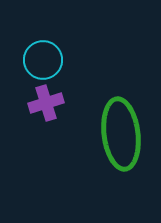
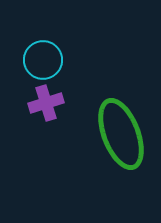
green ellipse: rotated 14 degrees counterclockwise
